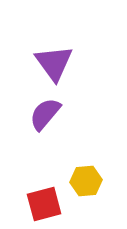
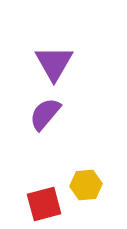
purple triangle: rotated 6 degrees clockwise
yellow hexagon: moved 4 px down
